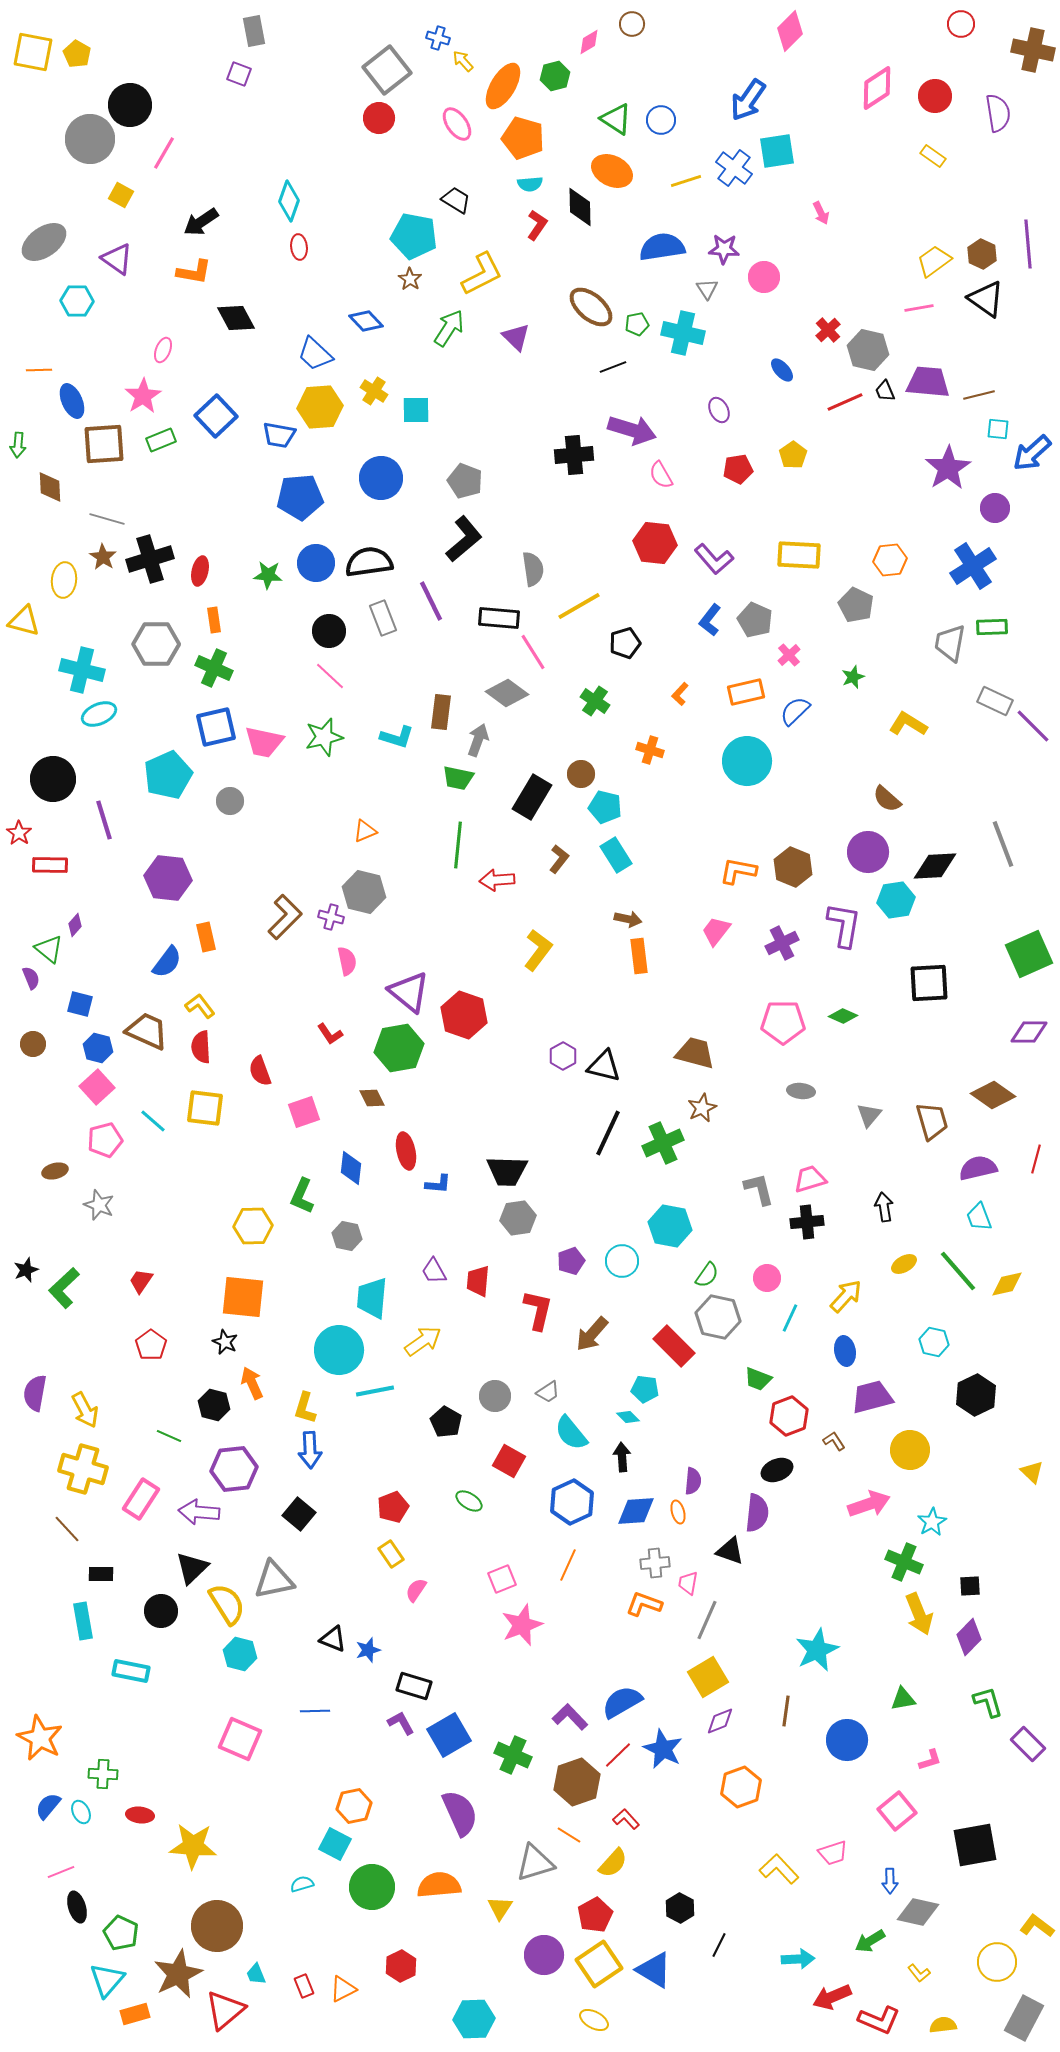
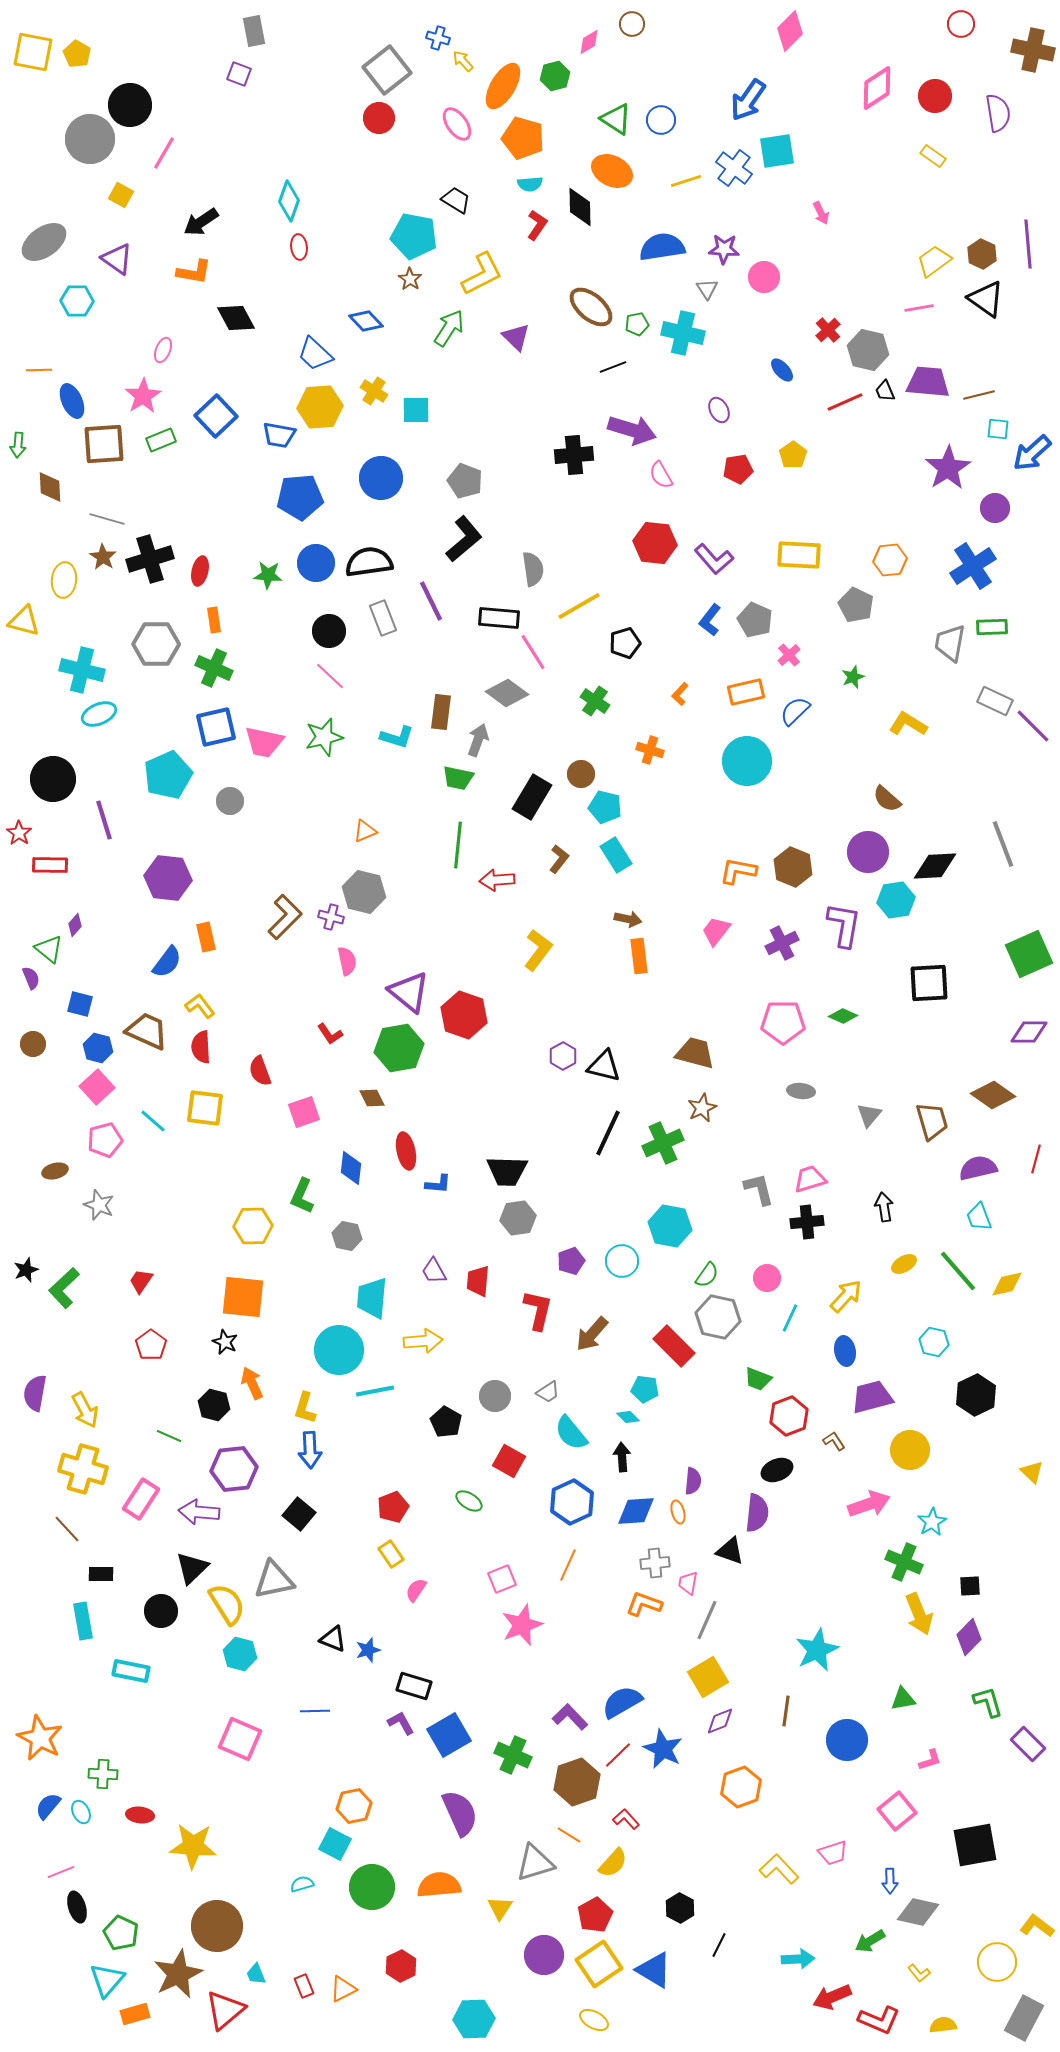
yellow arrow at (423, 1341): rotated 30 degrees clockwise
